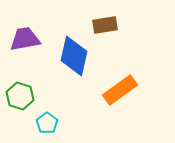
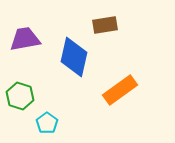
blue diamond: moved 1 px down
